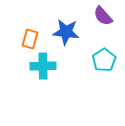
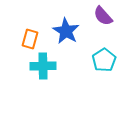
blue star: moved 1 px up; rotated 24 degrees clockwise
